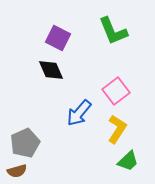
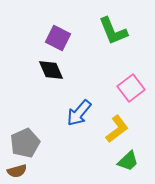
pink square: moved 15 px right, 3 px up
yellow L-shape: rotated 20 degrees clockwise
